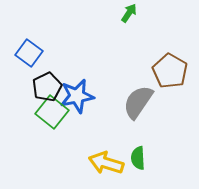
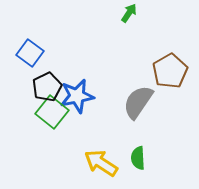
blue square: moved 1 px right
brown pentagon: rotated 12 degrees clockwise
yellow arrow: moved 5 px left; rotated 16 degrees clockwise
